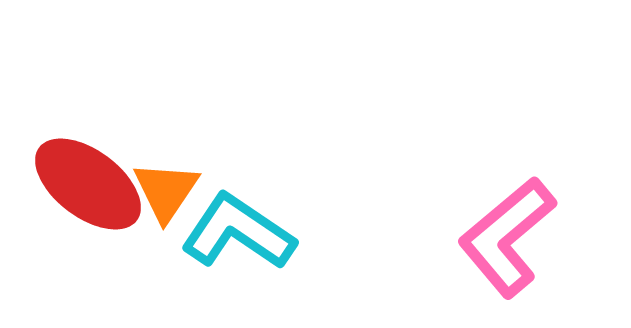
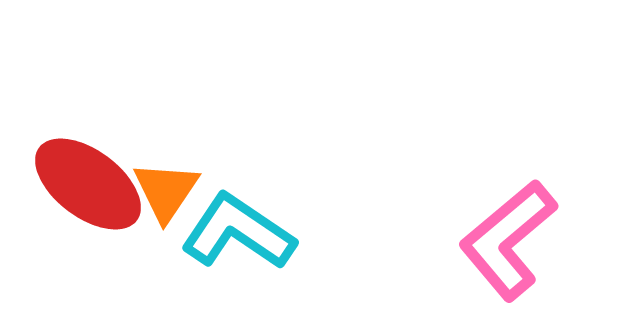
pink L-shape: moved 1 px right, 3 px down
